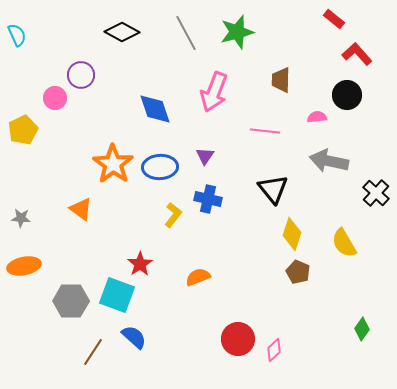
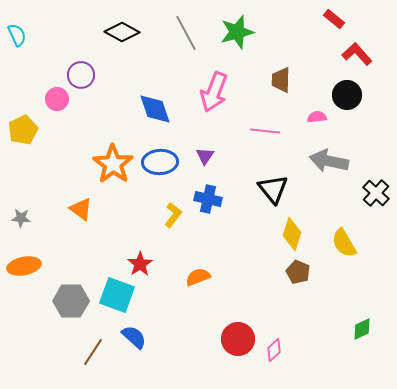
pink circle: moved 2 px right, 1 px down
blue ellipse: moved 5 px up
green diamond: rotated 30 degrees clockwise
